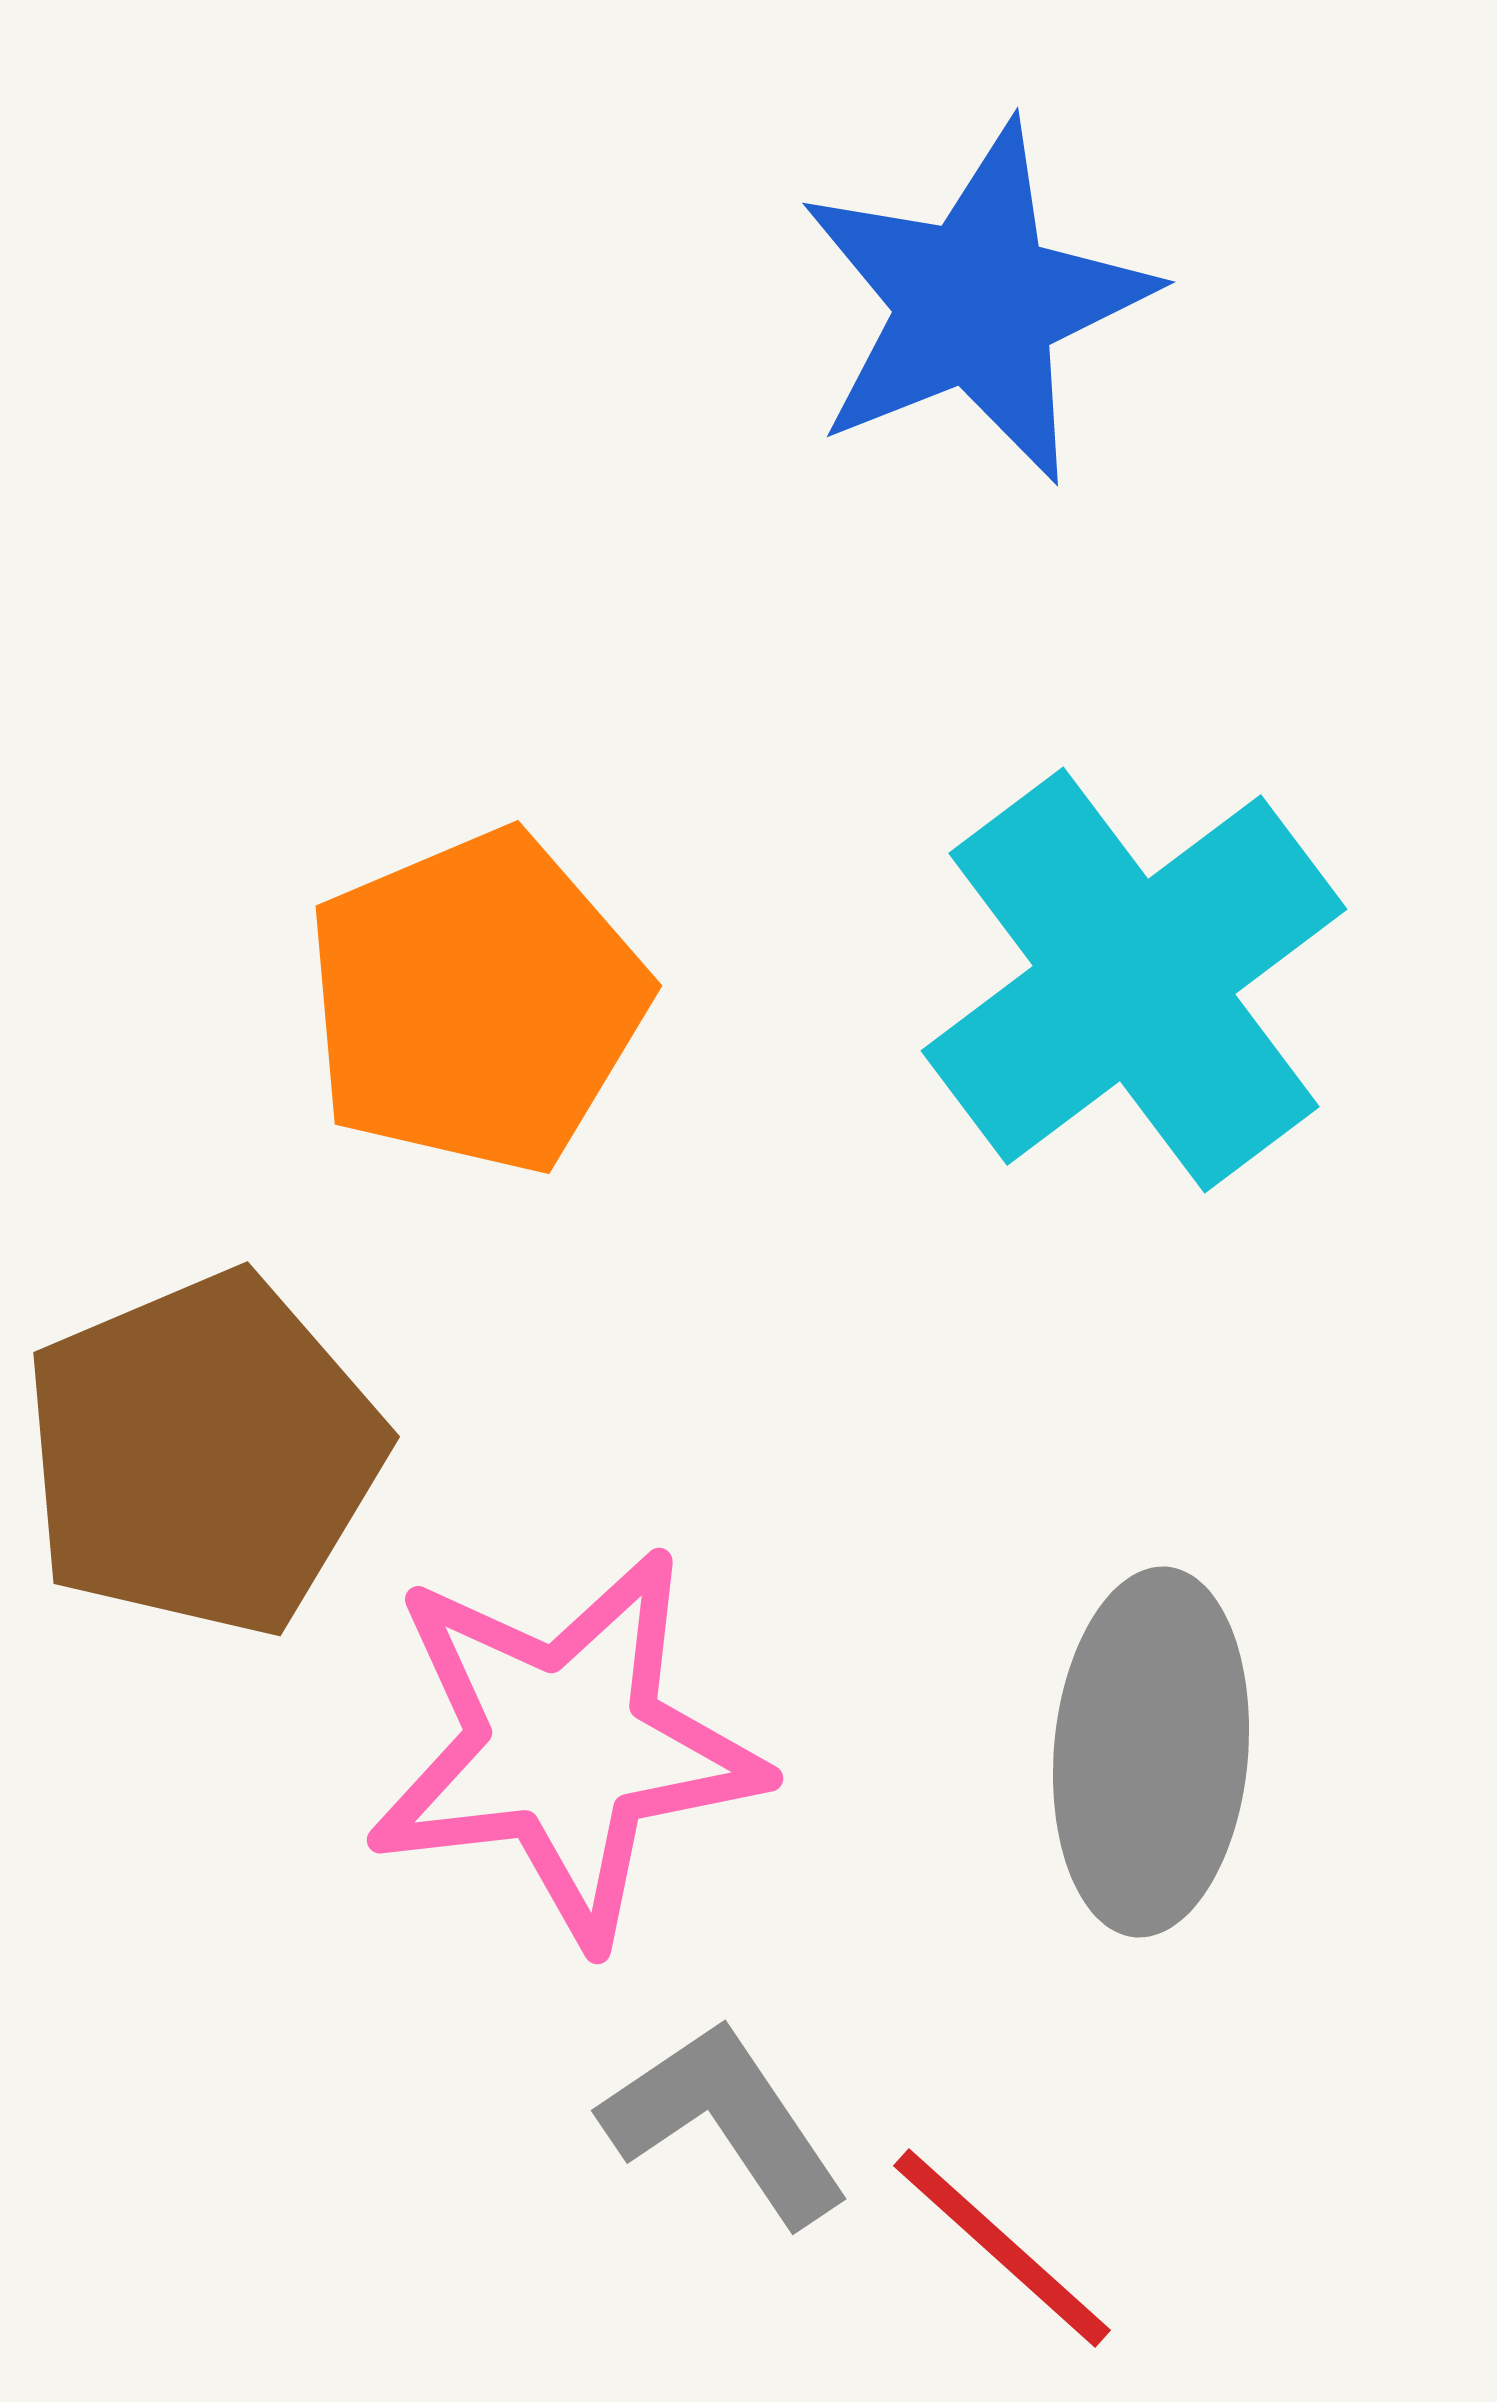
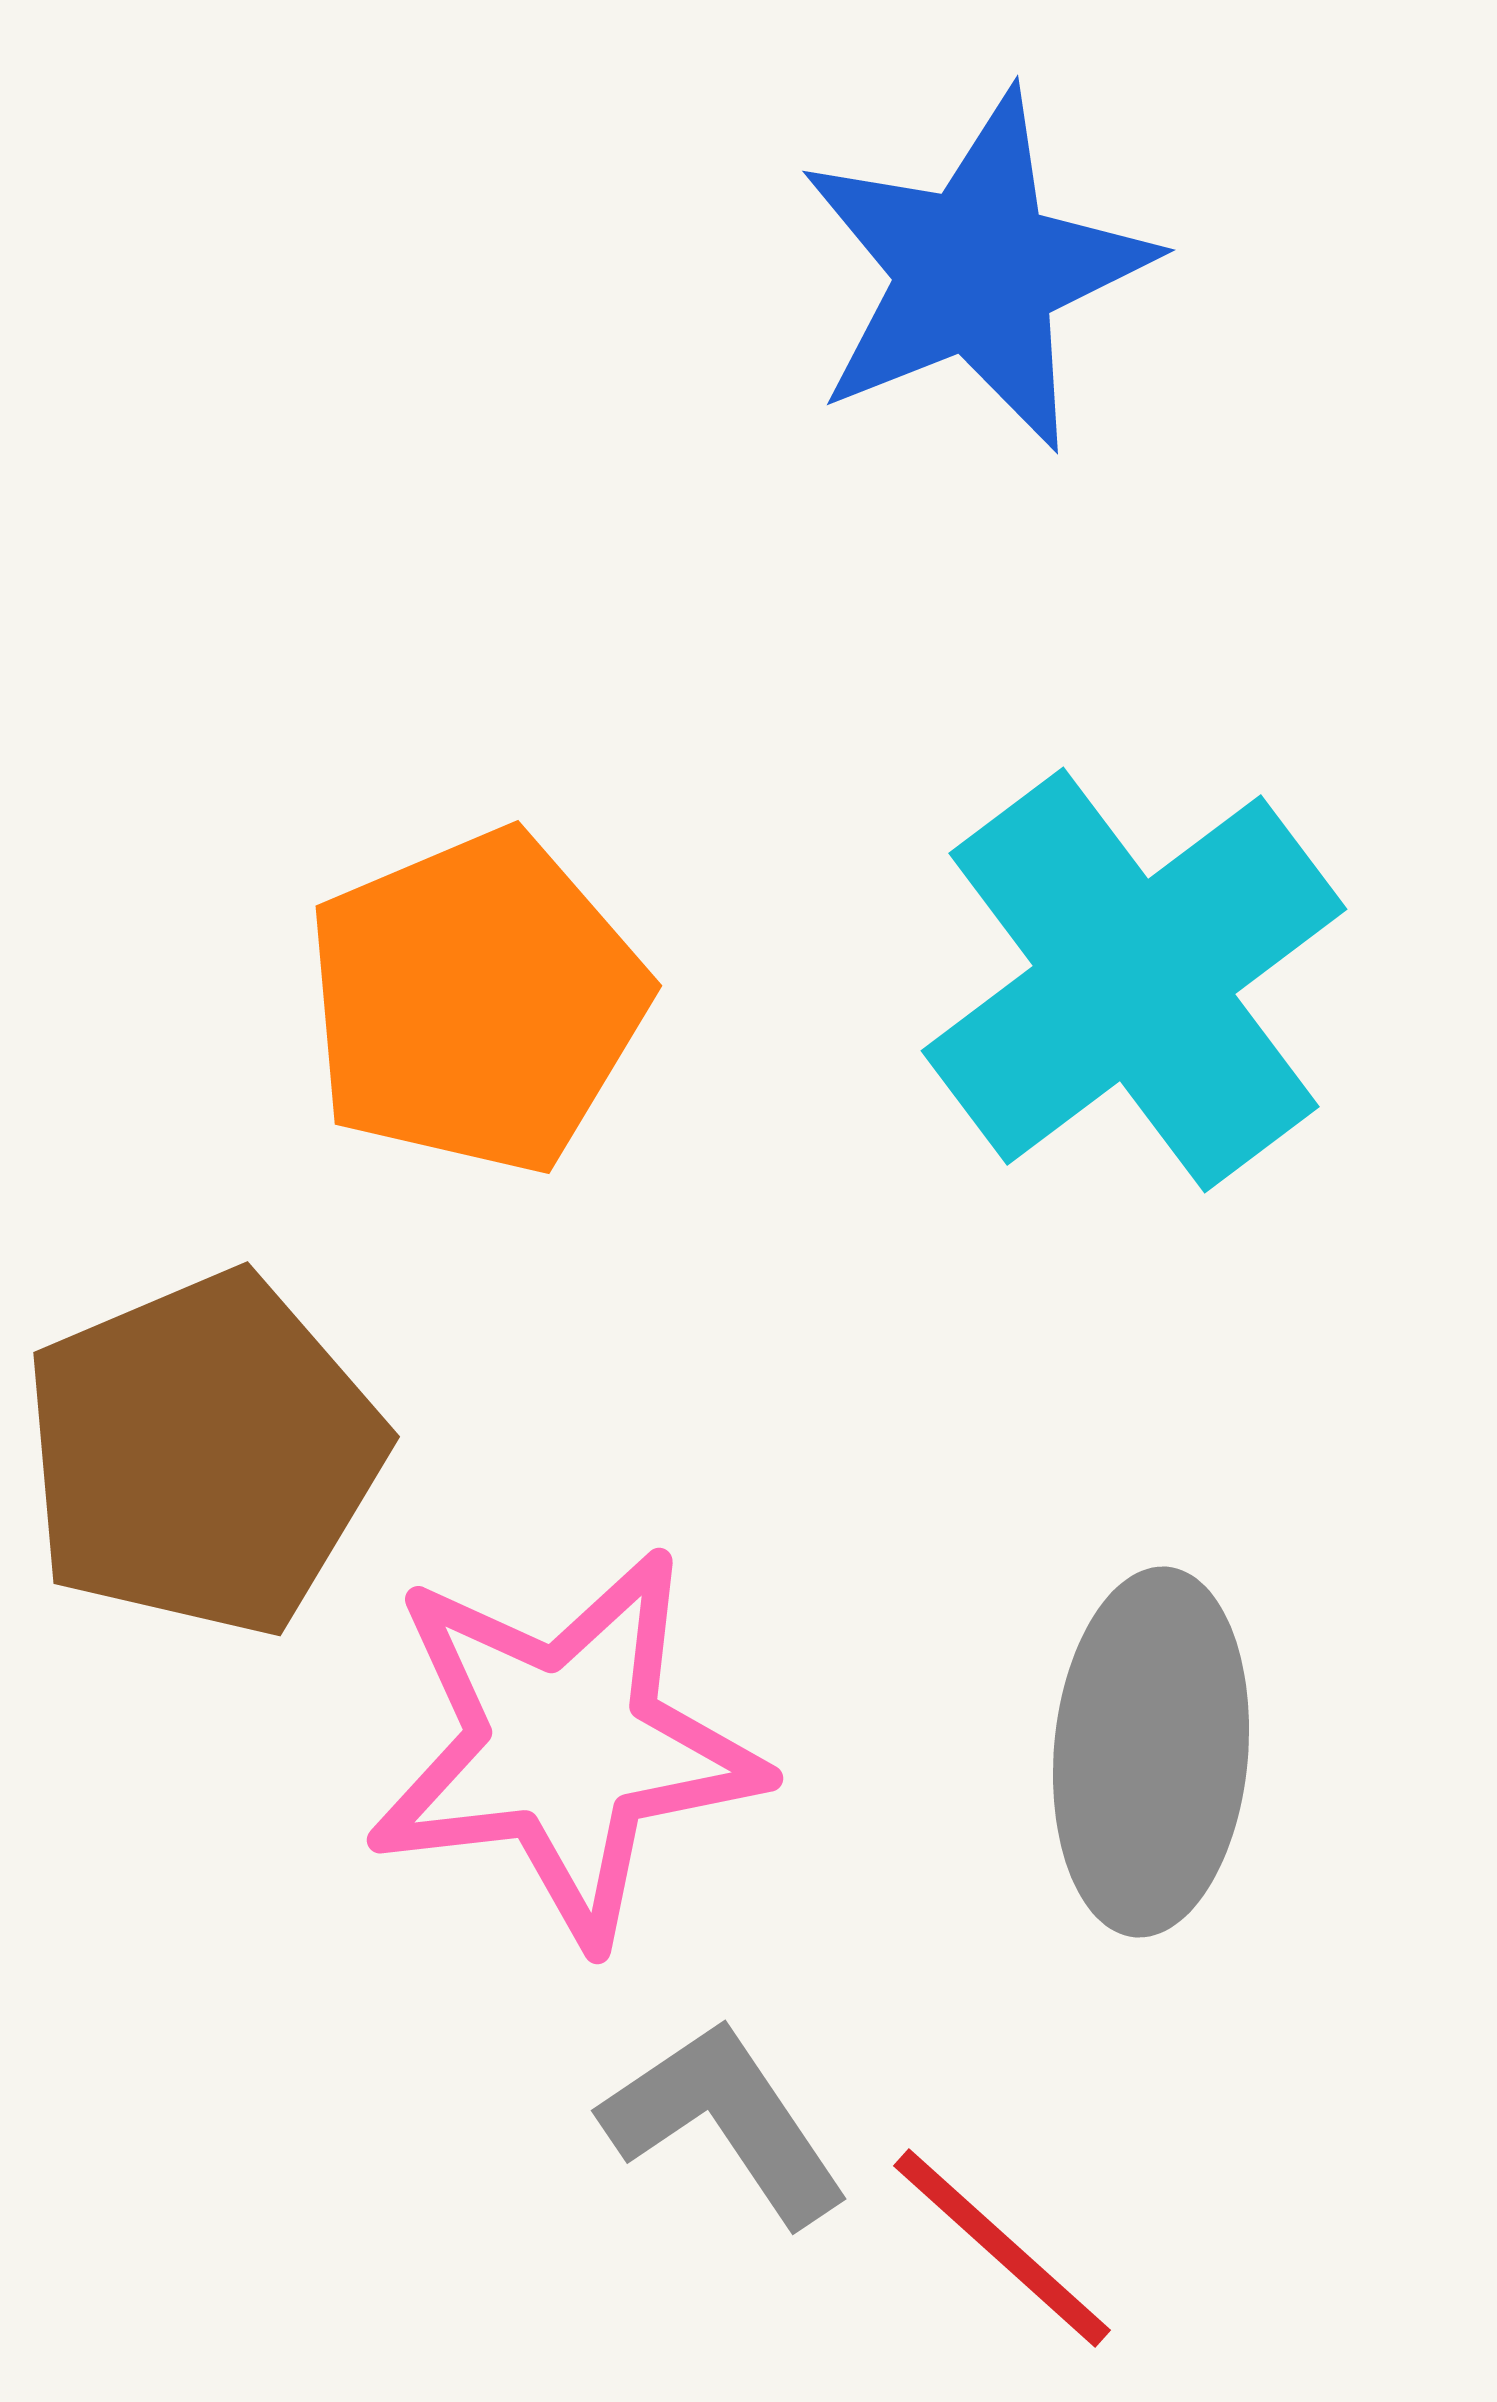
blue star: moved 32 px up
